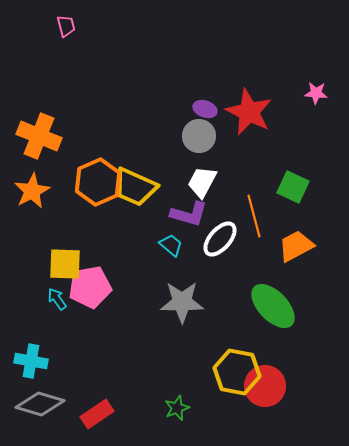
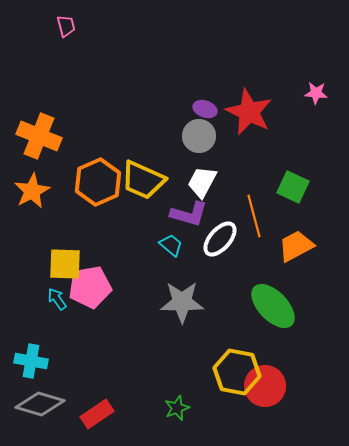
yellow trapezoid: moved 8 px right, 7 px up
